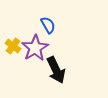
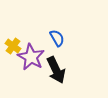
blue semicircle: moved 9 px right, 13 px down
purple star: moved 4 px left, 9 px down; rotated 12 degrees counterclockwise
